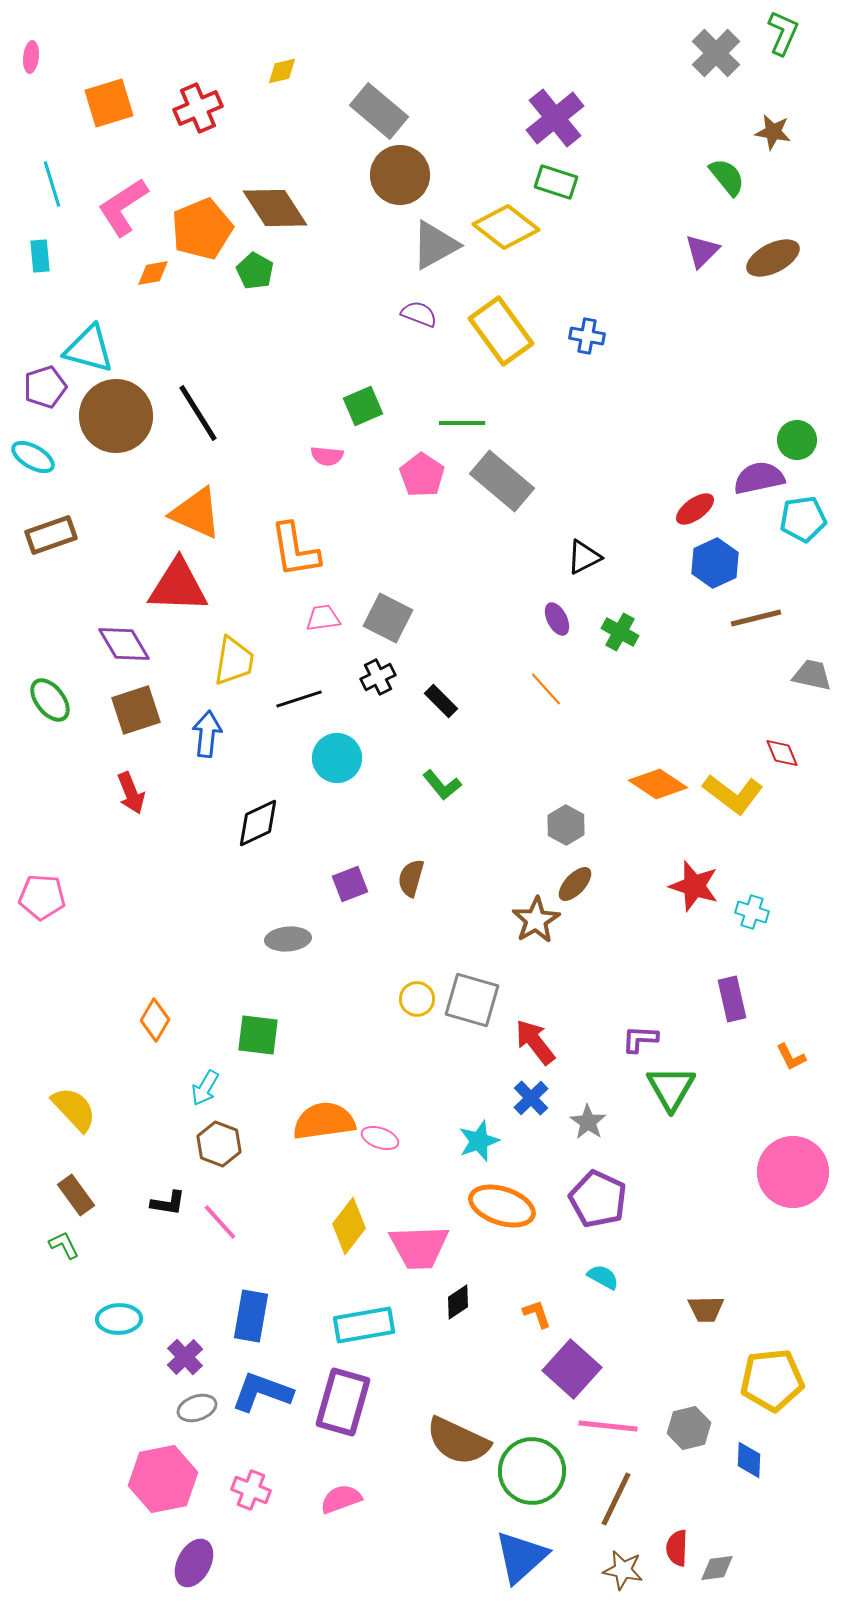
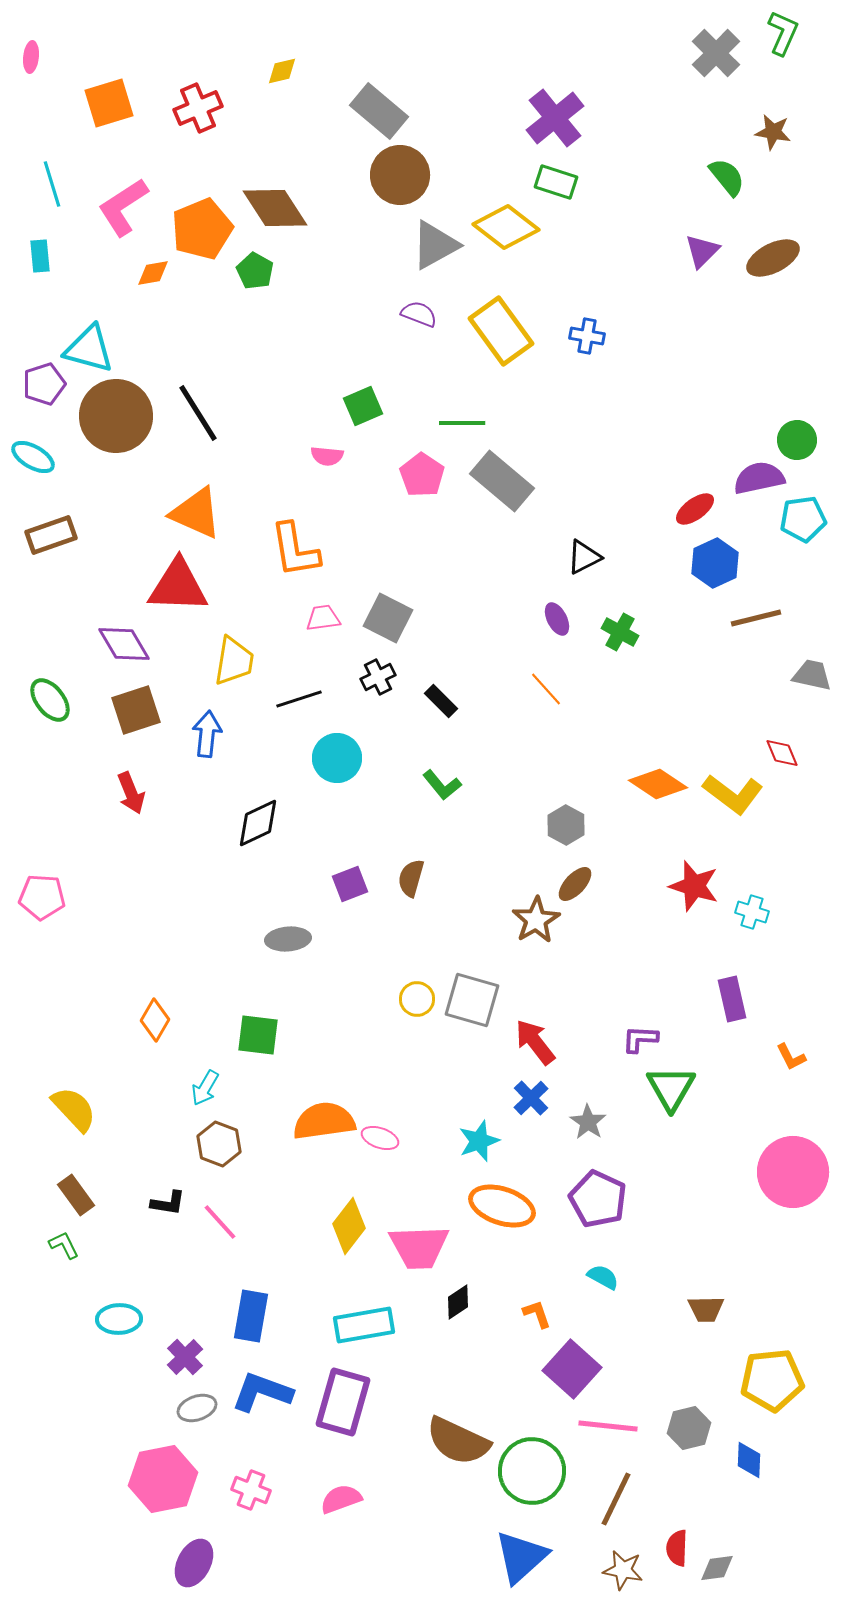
purple pentagon at (45, 387): moved 1 px left, 3 px up
